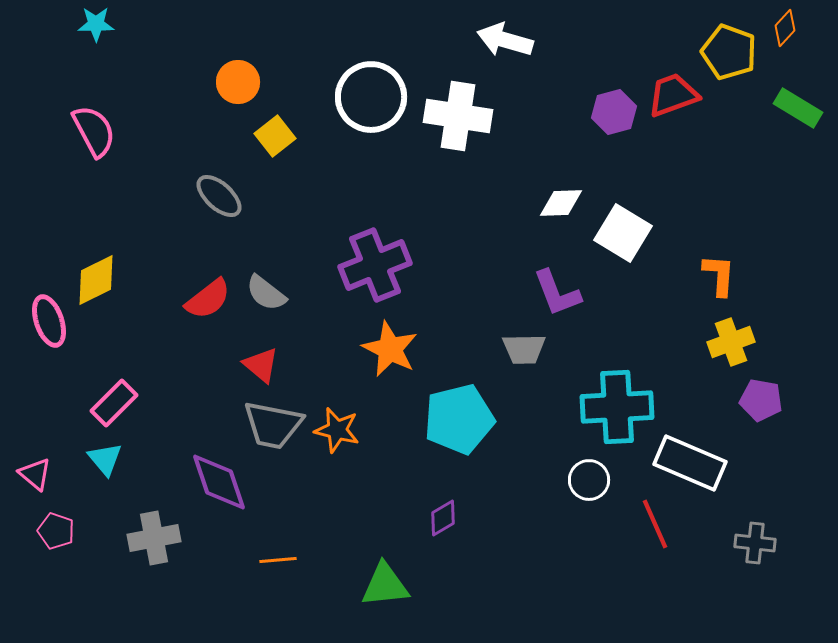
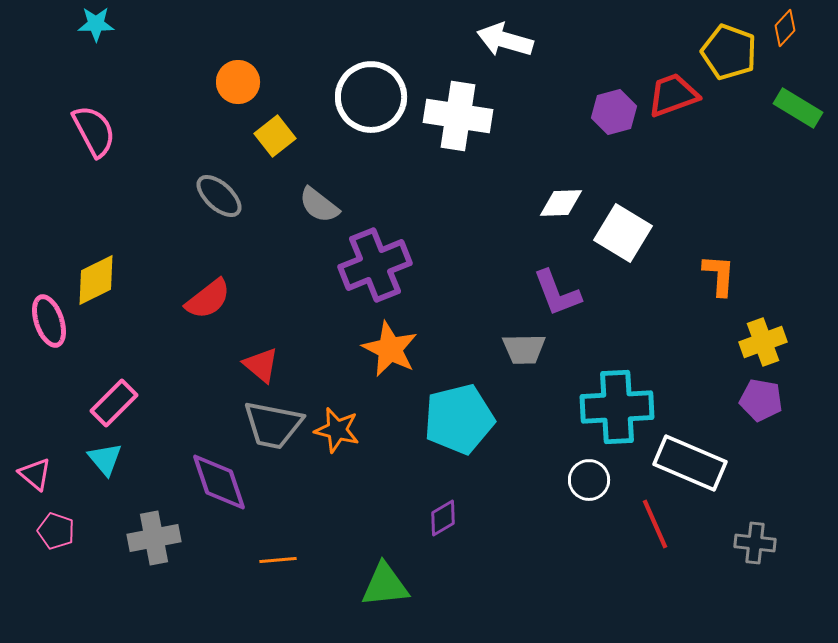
gray semicircle at (266, 293): moved 53 px right, 88 px up
yellow cross at (731, 342): moved 32 px right
